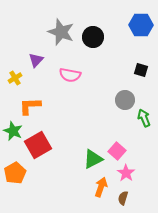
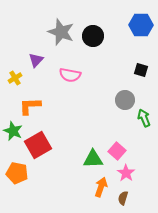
black circle: moved 1 px up
green triangle: rotated 25 degrees clockwise
orange pentagon: moved 2 px right; rotated 30 degrees counterclockwise
